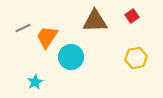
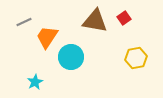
red square: moved 8 px left, 2 px down
brown triangle: rotated 12 degrees clockwise
gray line: moved 1 px right, 6 px up
